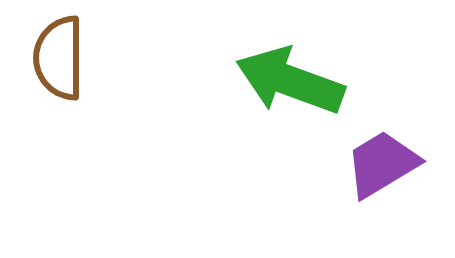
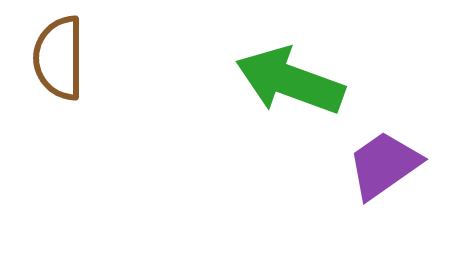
purple trapezoid: moved 2 px right, 1 px down; rotated 4 degrees counterclockwise
